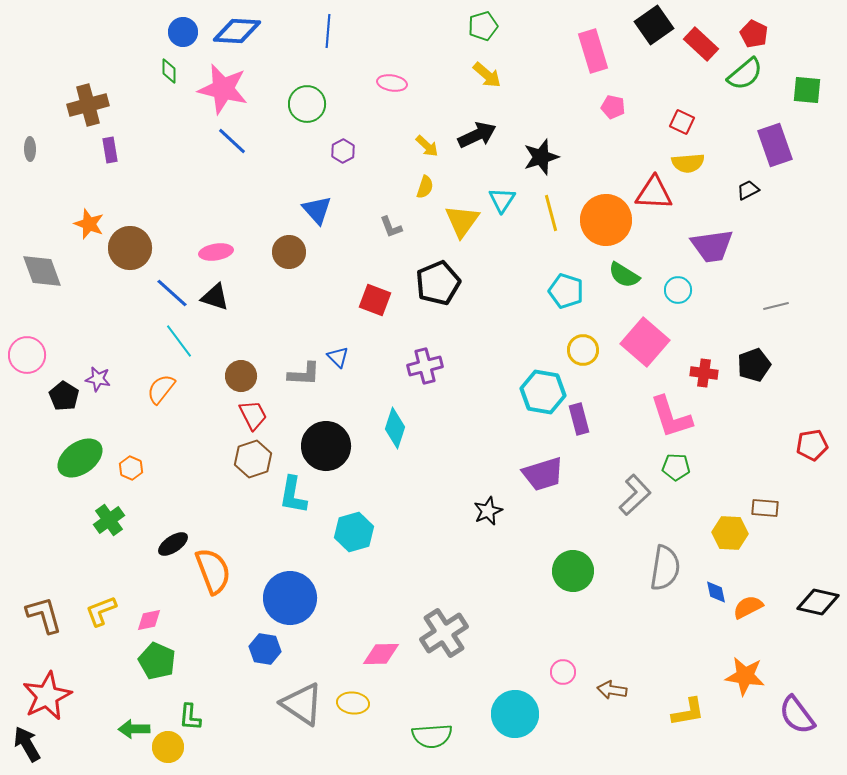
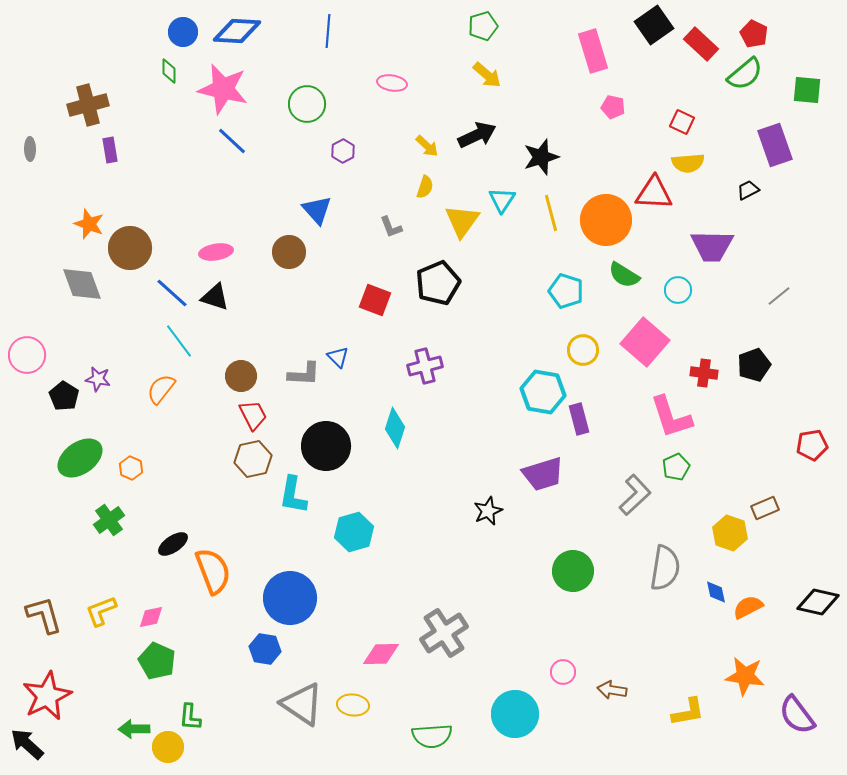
purple trapezoid at (712, 246): rotated 9 degrees clockwise
gray diamond at (42, 271): moved 40 px right, 13 px down
gray line at (776, 306): moved 3 px right, 10 px up; rotated 25 degrees counterclockwise
brown hexagon at (253, 459): rotated 6 degrees clockwise
green pentagon at (676, 467): rotated 28 degrees counterclockwise
brown rectangle at (765, 508): rotated 28 degrees counterclockwise
yellow hexagon at (730, 533): rotated 16 degrees clockwise
pink diamond at (149, 620): moved 2 px right, 3 px up
yellow ellipse at (353, 703): moved 2 px down
black arrow at (27, 744): rotated 18 degrees counterclockwise
